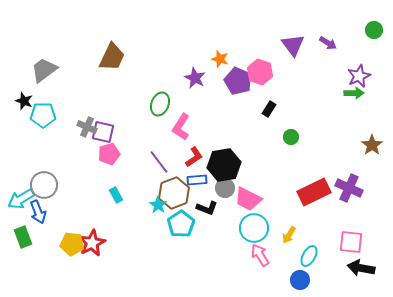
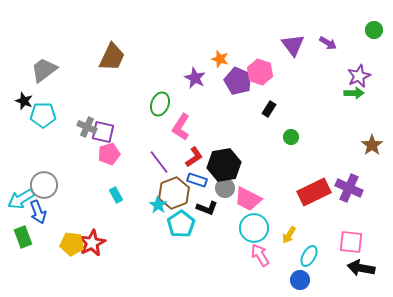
blue rectangle at (197, 180): rotated 24 degrees clockwise
